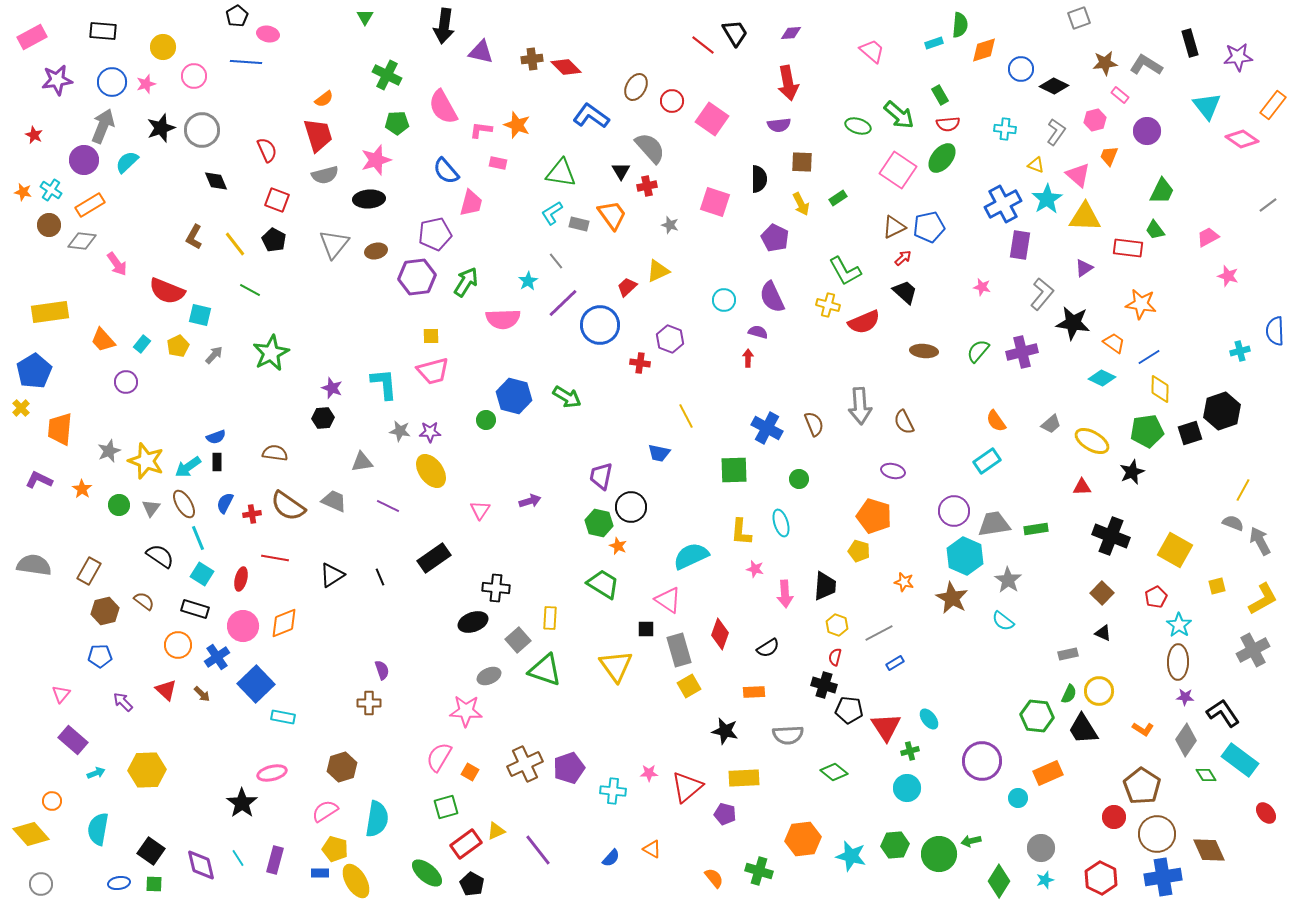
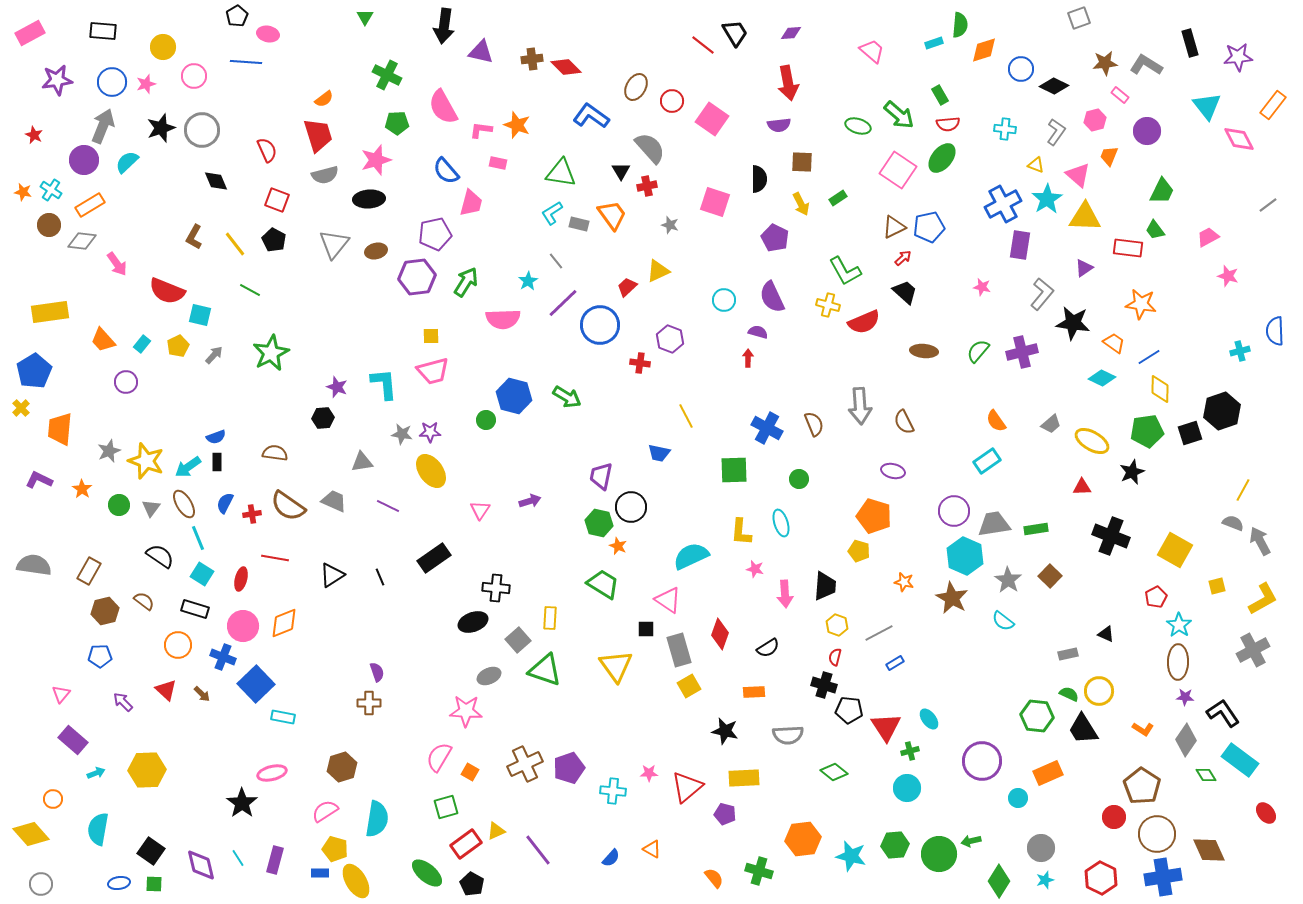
pink rectangle at (32, 37): moved 2 px left, 4 px up
pink diamond at (1242, 139): moved 3 px left; rotated 28 degrees clockwise
purple star at (332, 388): moved 5 px right, 1 px up
gray star at (400, 431): moved 2 px right, 3 px down
brown square at (1102, 593): moved 52 px left, 17 px up
black triangle at (1103, 633): moved 3 px right, 1 px down
blue cross at (217, 657): moved 6 px right; rotated 35 degrees counterclockwise
purple semicircle at (382, 670): moved 5 px left, 2 px down
green semicircle at (1069, 694): rotated 90 degrees counterclockwise
orange circle at (52, 801): moved 1 px right, 2 px up
